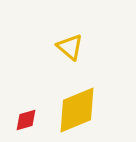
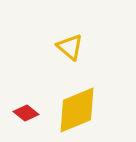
red diamond: moved 7 px up; rotated 55 degrees clockwise
